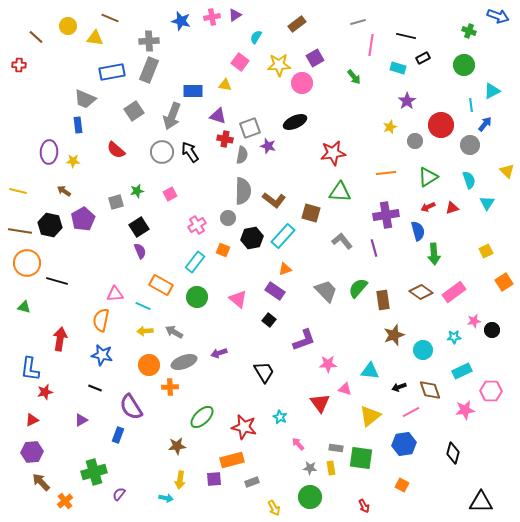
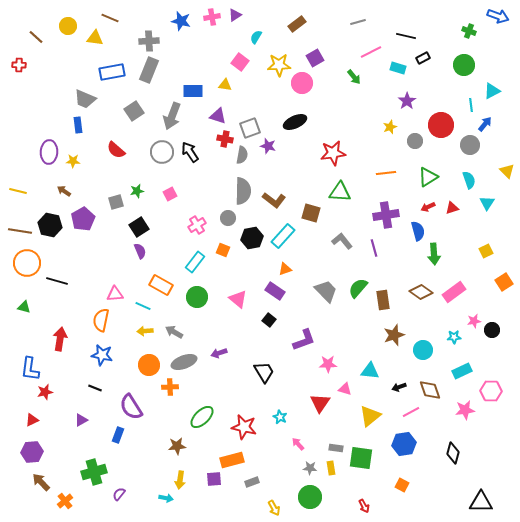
pink line at (371, 45): moved 7 px down; rotated 55 degrees clockwise
red triangle at (320, 403): rotated 10 degrees clockwise
